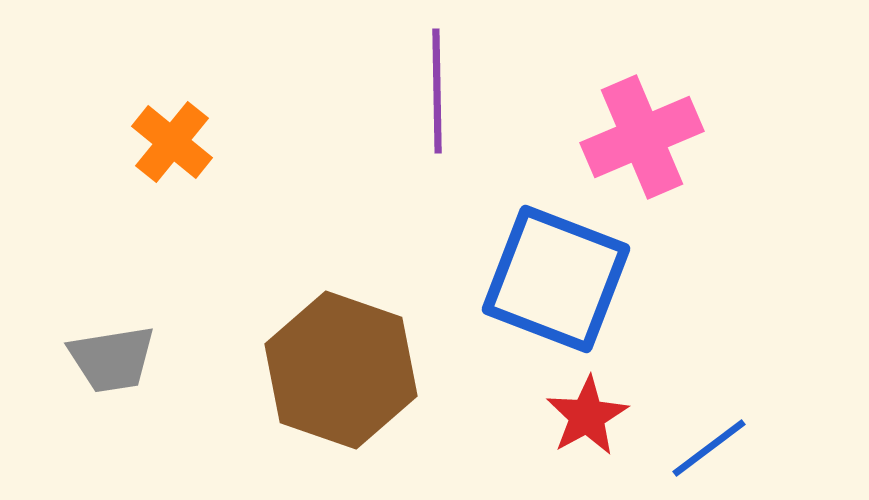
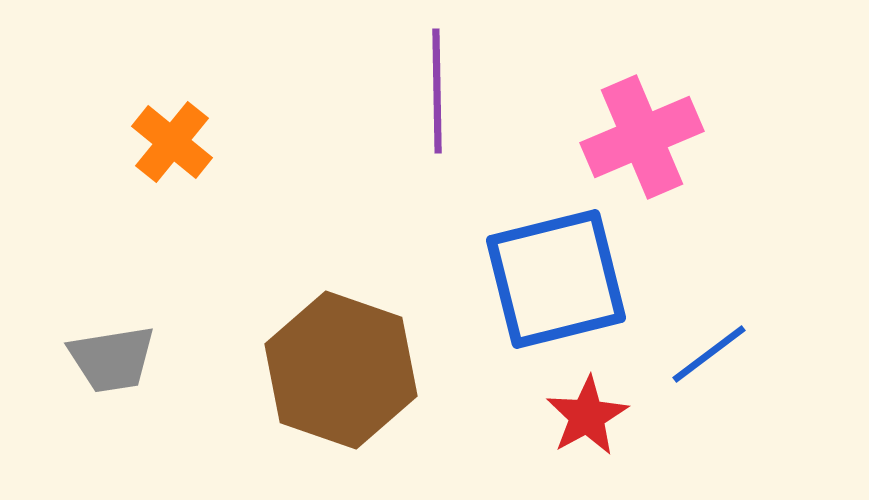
blue square: rotated 35 degrees counterclockwise
blue line: moved 94 px up
